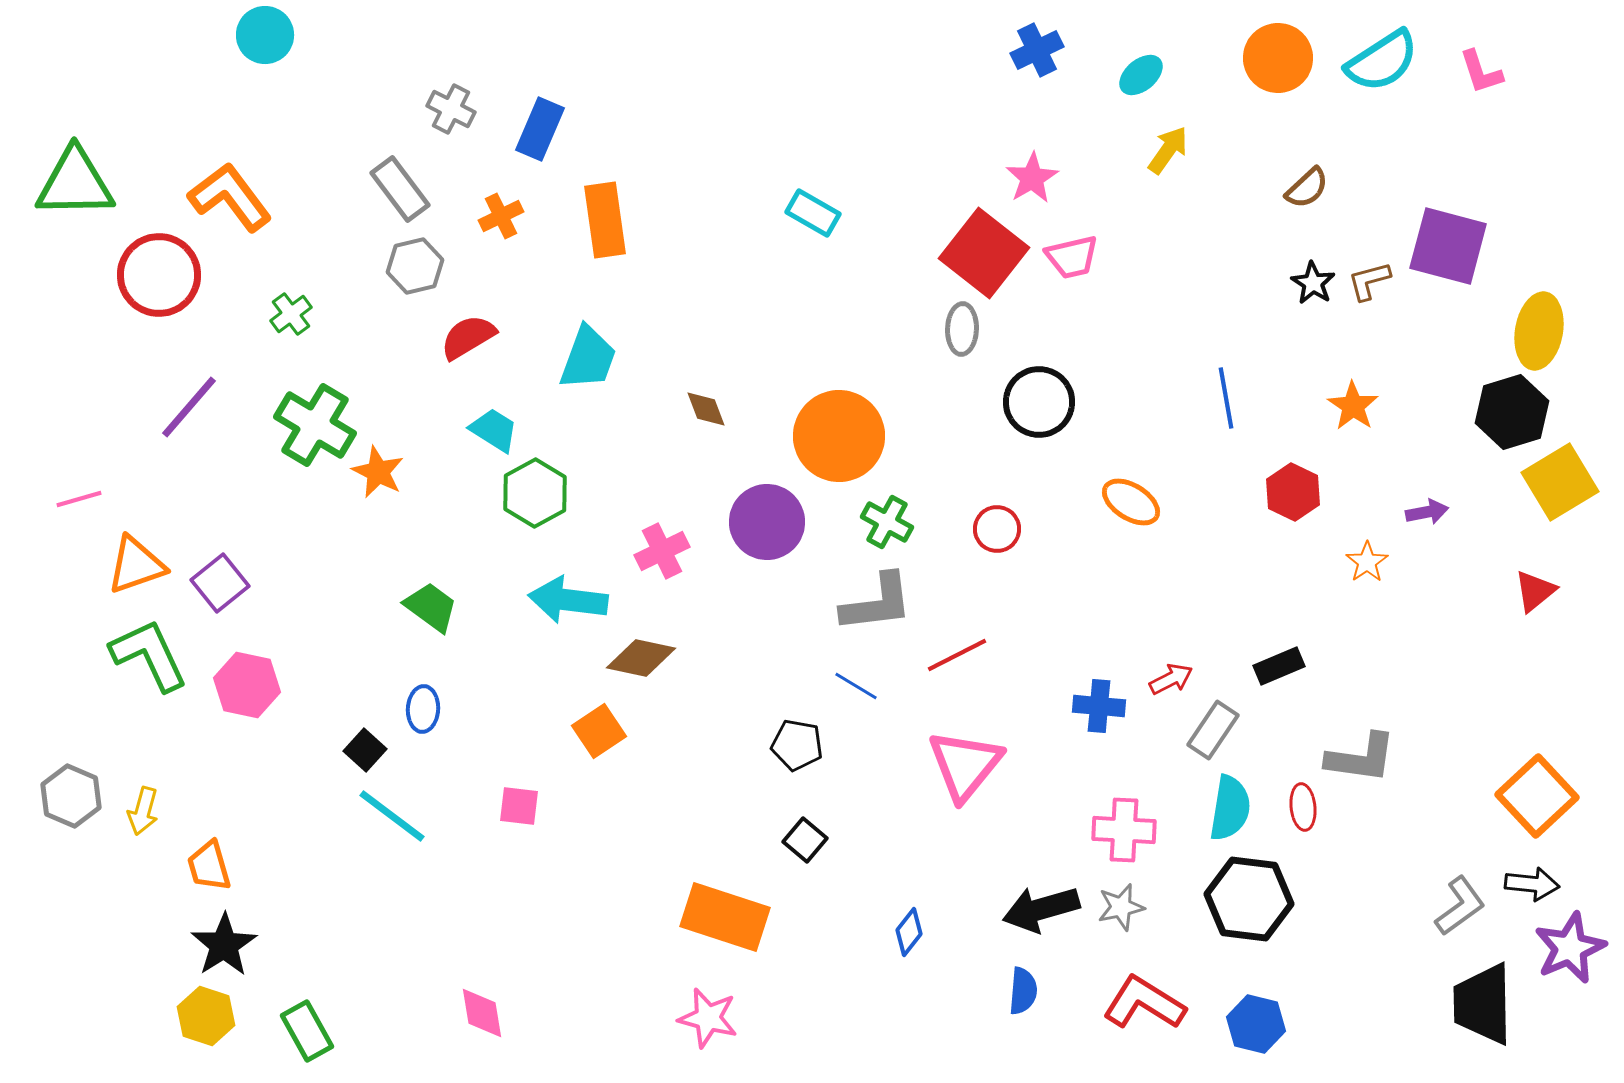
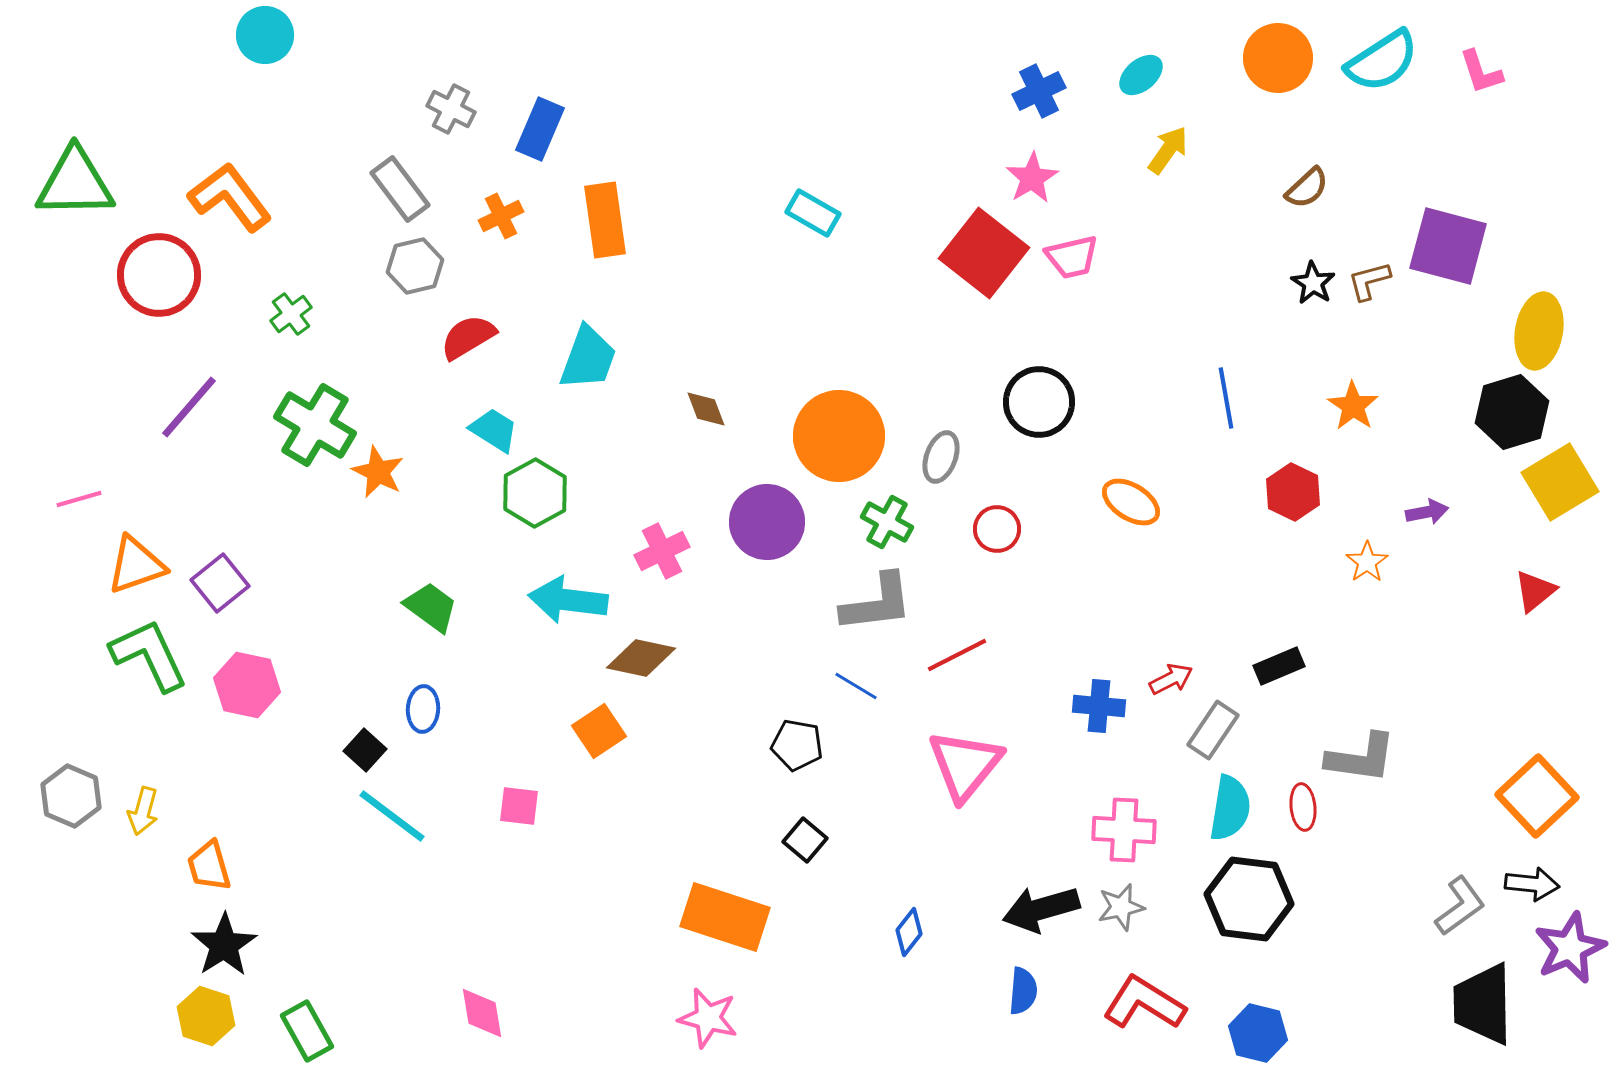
blue cross at (1037, 50): moved 2 px right, 41 px down
gray ellipse at (962, 329): moved 21 px left, 128 px down; rotated 18 degrees clockwise
blue hexagon at (1256, 1024): moved 2 px right, 9 px down
